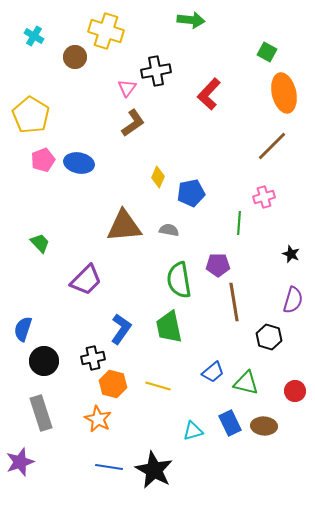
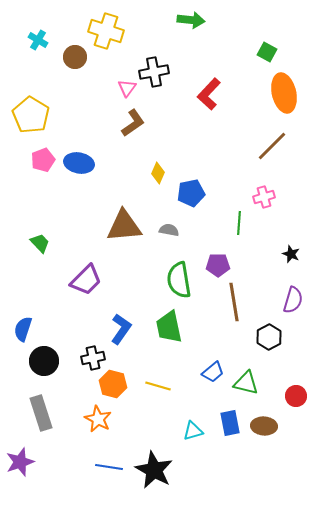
cyan cross at (34, 36): moved 4 px right, 4 px down
black cross at (156, 71): moved 2 px left, 1 px down
yellow diamond at (158, 177): moved 4 px up
black hexagon at (269, 337): rotated 15 degrees clockwise
red circle at (295, 391): moved 1 px right, 5 px down
blue rectangle at (230, 423): rotated 15 degrees clockwise
